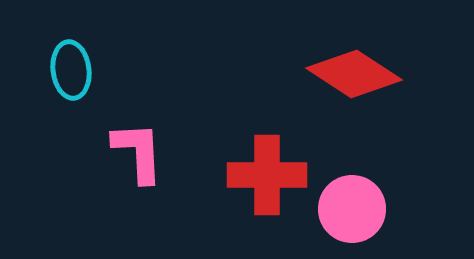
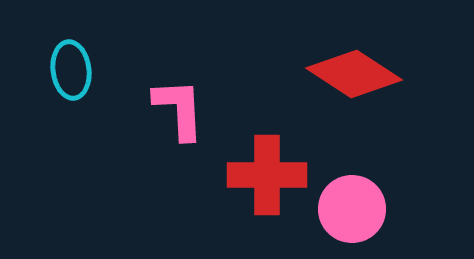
pink L-shape: moved 41 px right, 43 px up
